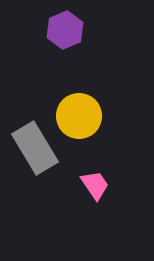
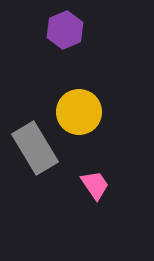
yellow circle: moved 4 px up
